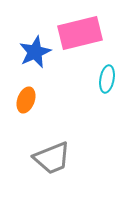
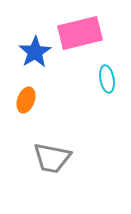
blue star: rotated 8 degrees counterclockwise
cyan ellipse: rotated 20 degrees counterclockwise
gray trapezoid: rotated 33 degrees clockwise
